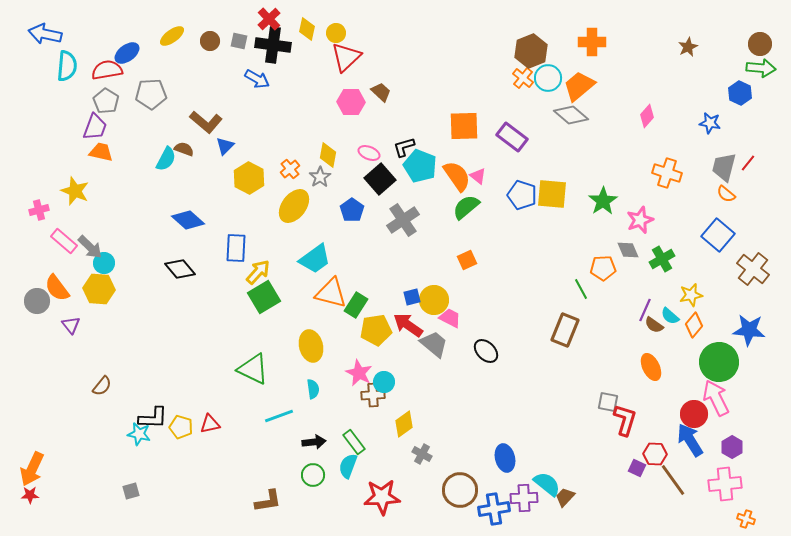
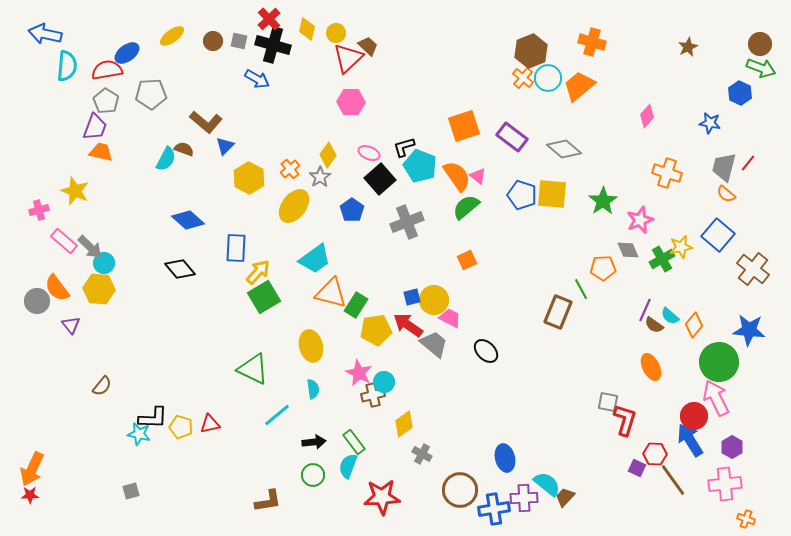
brown circle at (210, 41): moved 3 px right
orange cross at (592, 42): rotated 16 degrees clockwise
black cross at (273, 45): rotated 8 degrees clockwise
red triangle at (346, 57): moved 2 px right, 1 px down
green arrow at (761, 68): rotated 16 degrees clockwise
brown trapezoid at (381, 92): moved 13 px left, 46 px up
gray diamond at (571, 115): moved 7 px left, 34 px down
orange square at (464, 126): rotated 16 degrees counterclockwise
yellow diamond at (328, 155): rotated 25 degrees clockwise
gray cross at (403, 220): moved 4 px right, 2 px down; rotated 12 degrees clockwise
yellow star at (691, 295): moved 10 px left, 48 px up
brown rectangle at (565, 330): moved 7 px left, 18 px up
brown cross at (373, 395): rotated 10 degrees counterclockwise
red circle at (694, 414): moved 2 px down
cyan line at (279, 416): moved 2 px left, 1 px up; rotated 20 degrees counterclockwise
